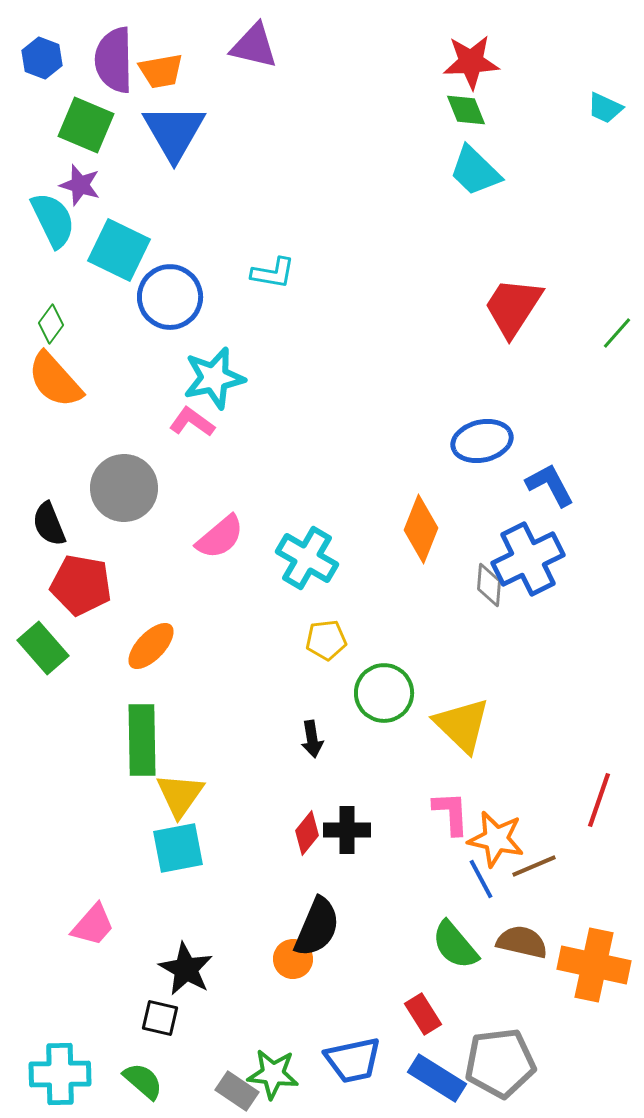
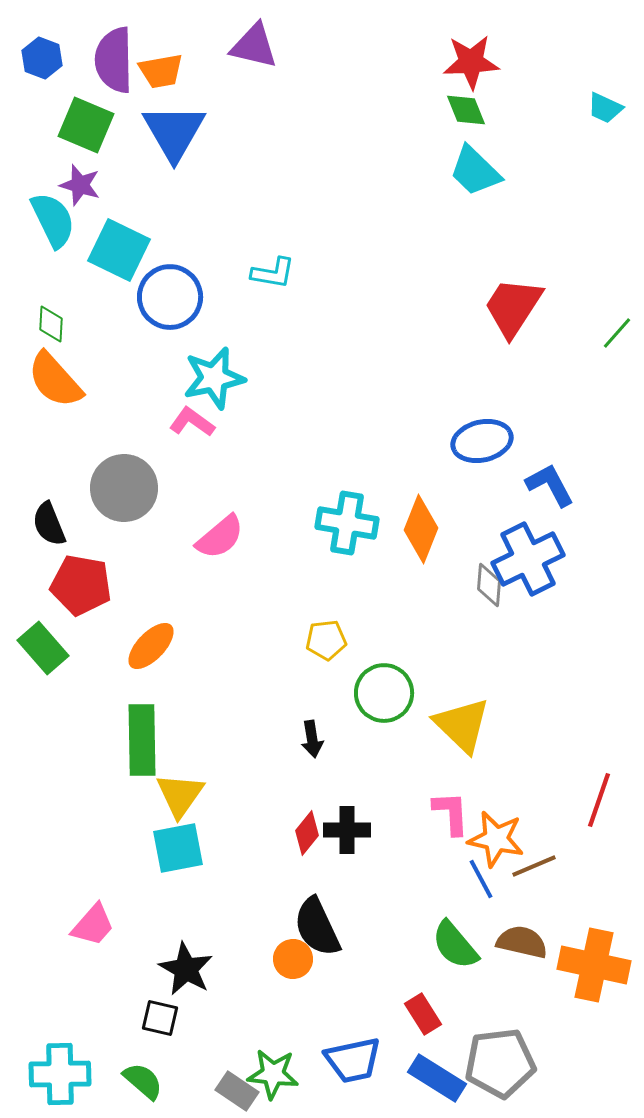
green diamond at (51, 324): rotated 33 degrees counterclockwise
cyan cross at (307, 558): moved 40 px right, 35 px up; rotated 20 degrees counterclockwise
black semicircle at (317, 927): rotated 132 degrees clockwise
